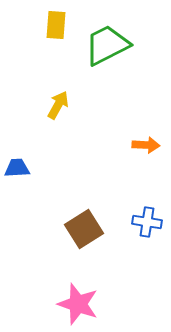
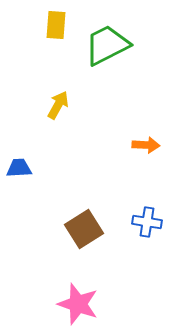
blue trapezoid: moved 2 px right
